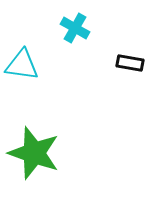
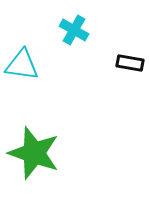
cyan cross: moved 1 px left, 2 px down
